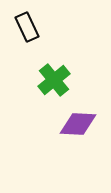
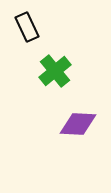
green cross: moved 1 px right, 9 px up
